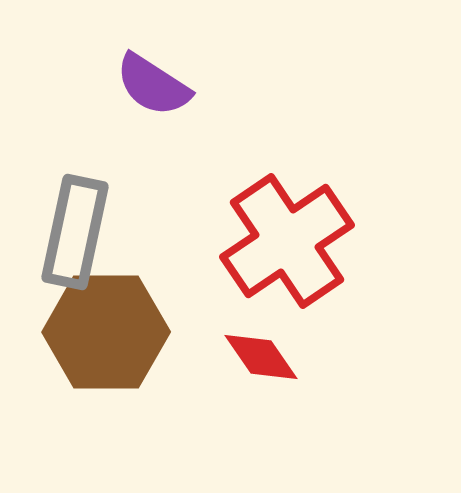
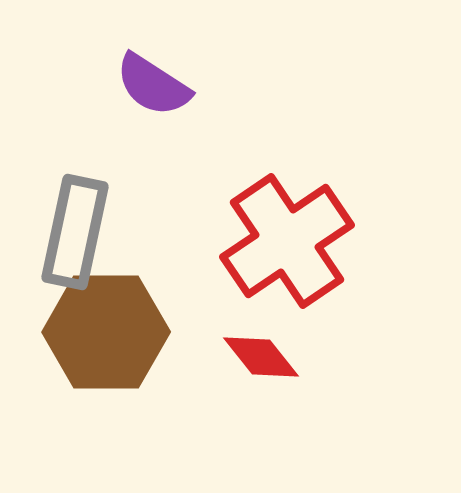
red diamond: rotated 4 degrees counterclockwise
